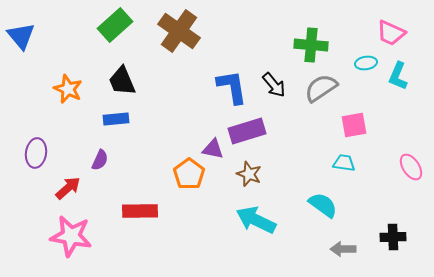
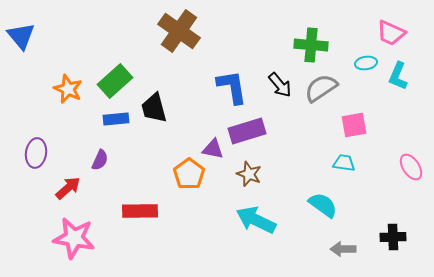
green rectangle: moved 56 px down
black trapezoid: moved 32 px right, 27 px down; rotated 8 degrees clockwise
black arrow: moved 6 px right
pink star: moved 3 px right, 2 px down
